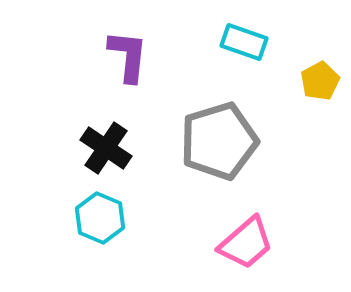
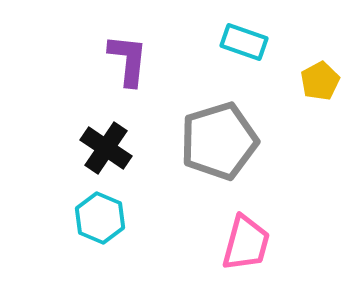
purple L-shape: moved 4 px down
pink trapezoid: rotated 34 degrees counterclockwise
